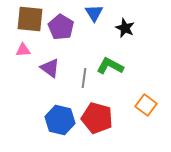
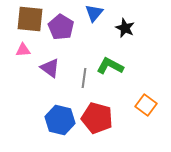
blue triangle: rotated 12 degrees clockwise
